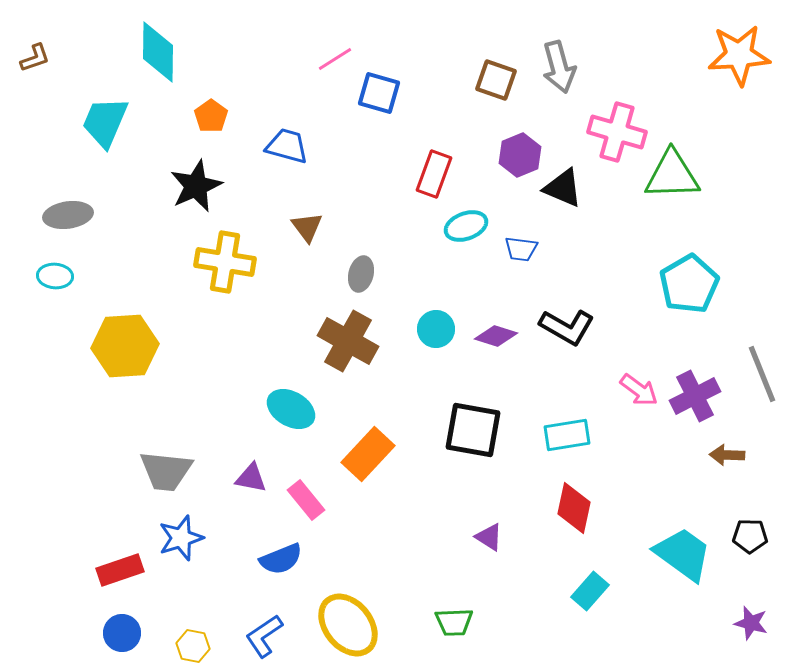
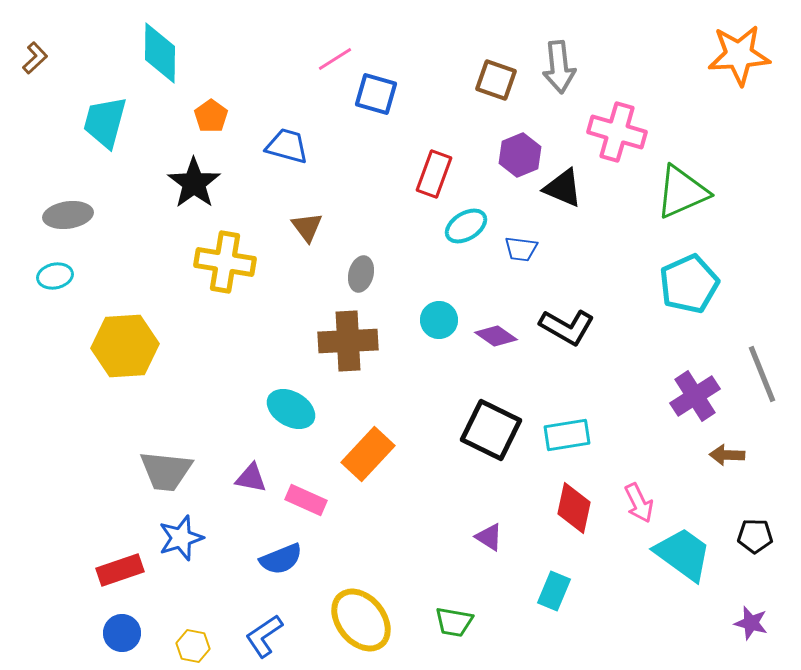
cyan diamond at (158, 52): moved 2 px right, 1 px down
brown L-shape at (35, 58): rotated 24 degrees counterclockwise
gray arrow at (559, 67): rotated 9 degrees clockwise
blue square at (379, 93): moved 3 px left, 1 px down
cyan trapezoid at (105, 122): rotated 8 degrees counterclockwise
green triangle at (672, 175): moved 10 px right, 17 px down; rotated 22 degrees counterclockwise
black star at (196, 186): moved 2 px left, 3 px up; rotated 12 degrees counterclockwise
cyan ellipse at (466, 226): rotated 12 degrees counterclockwise
cyan ellipse at (55, 276): rotated 16 degrees counterclockwise
cyan pentagon at (689, 284): rotated 6 degrees clockwise
cyan circle at (436, 329): moved 3 px right, 9 px up
purple diamond at (496, 336): rotated 18 degrees clockwise
brown cross at (348, 341): rotated 32 degrees counterclockwise
pink arrow at (639, 390): moved 113 px down; rotated 27 degrees clockwise
purple cross at (695, 396): rotated 6 degrees counterclockwise
black square at (473, 430): moved 18 px right; rotated 16 degrees clockwise
pink rectangle at (306, 500): rotated 27 degrees counterclockwise
black pentagon at (750, 536): moved 5 px right
cyan rectangle at (590, 591): moved 36 px left; rotated 18 degrees counterclockwise
green trapezoid at (454, 622): rotated 12 degrees clockwise
yellow ellipse at (348, 625): moved 13 px right, 5 px up
